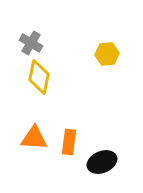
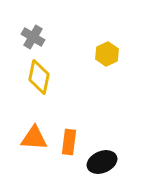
gray cross: moved 2 px right, 6 px up
yellow hexagon: rotated 20 degrees counterclockwise
